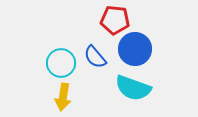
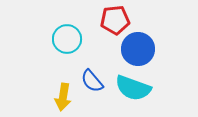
red pentagon: rotated 12 degrees counterclockwise
blue circle: moved 3 px right
blue semicircle: moved 3 px left, 24 px down
cyan circle: moved 6 px right, 24 px up
